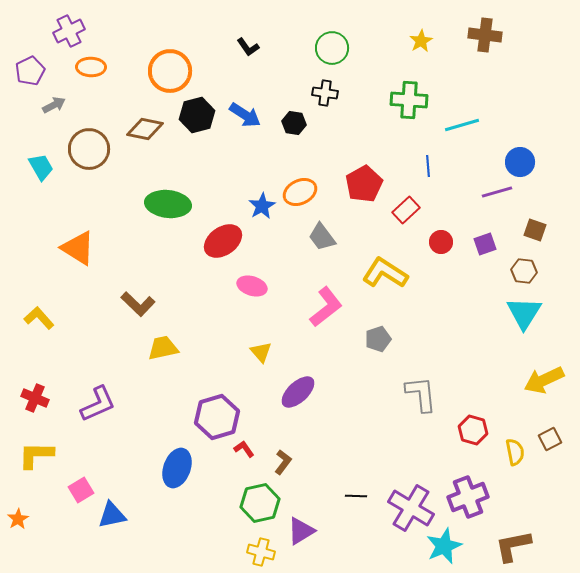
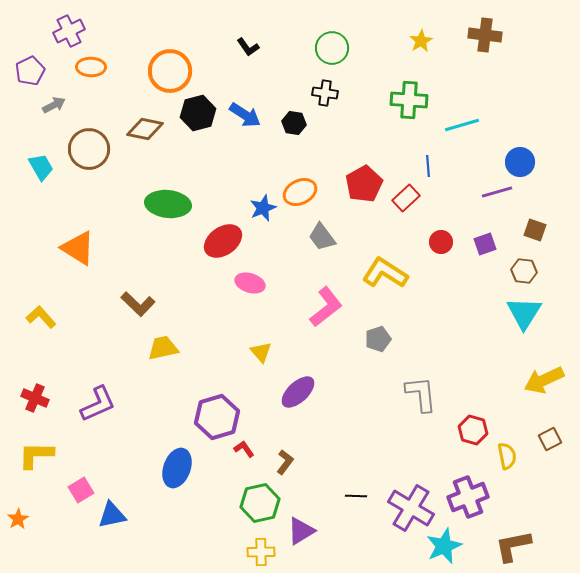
black hexagon at (197, 115): moved 1 px right, 2 px up
blue star at (262, 206): moved 1 px right, 2 px down; rotated 8 degrees clockwise
red rectangle at (406, 210): moved 12 px up
pink ellipse at (252, 286): moved 2 px left, 3 px up
yellow L-shape at (39, 318): moved 2 px right, 1 px up
yellow semicircle at (515, 452): moved 8 px left, 4 px down
brown L-shape at (283, 462): moved 2 px right
yellow cross at (261, 552): rotated 16 degrees counterclockwise
